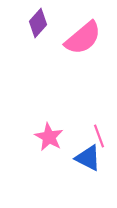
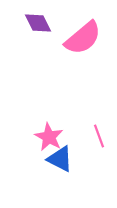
purple diamond: rotated 68 degrees counterclockwise
blue triangle: moved 28 px left, 1 px down
